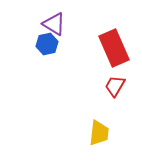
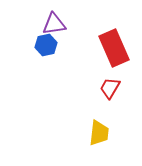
purple triangle: rotated 40 degrees counterclockwise
blue hexagon: moved 1 px left, 1 px down
red trapezoid: moved 5 px left, 2 px down
